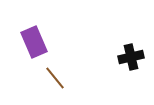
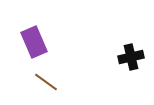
brown line: moved 9 px left, 4 px down; rotated 15 degrees counterclockwise
